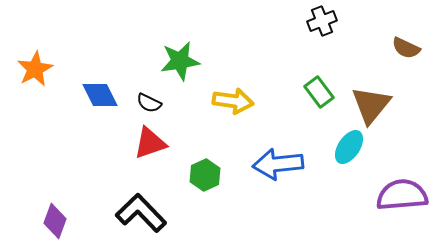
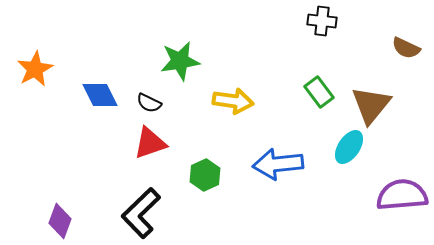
black cross: rotated 28 degrees clockwise
black L-shape: rotated 90 degrees counterclockwise
purple diamond: moved 5 px right
